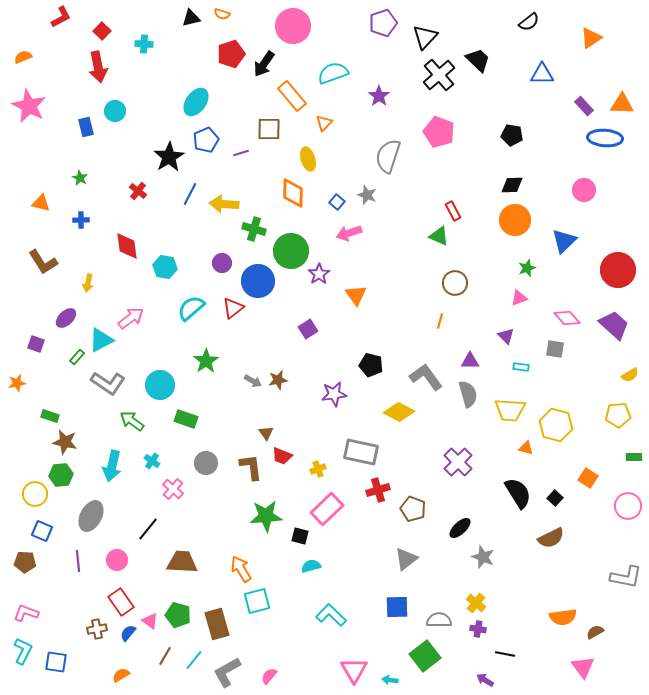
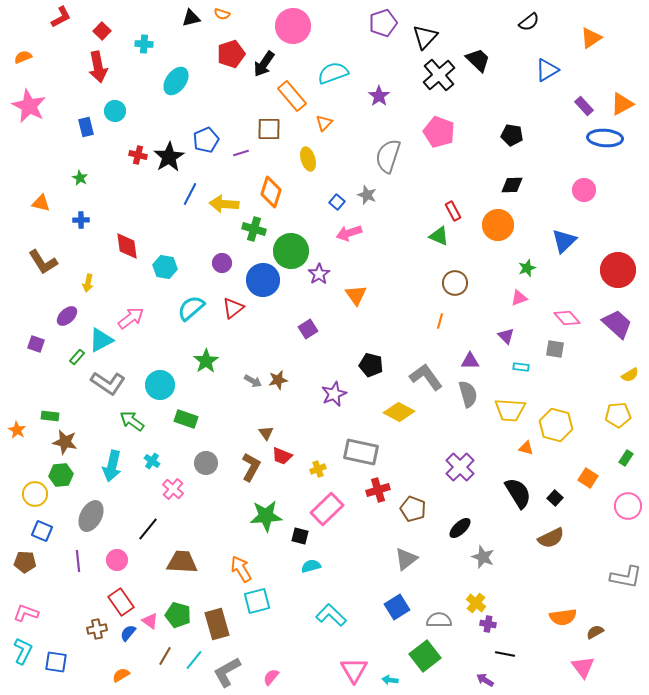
blue triangle at (542, 74): moved 5 px right, 4 px up; rotated 30 degrees counterclockwise
cyan ellipse at (196, 102): moved 20 px left, 21 px up
orange triangle at (622, 104): rotated 30 degrees counterclockwise
red cross at (138, 191): moved 36 px up; rotated 24 degrees counterclockwise
orange diamond at (293, 193): moved 22 px left, 1 px up; rotated 16 degrees clockwise
orange circle at (515, 220): moved 17 px left, 5 px down
blue circle at (258, 281): moved 5 px right, 1 px up
purple ellipse at (66, 318): moved 1 px right, 2 px up
purple trapezoid at (614, 325): moved 3 px right, 1 px up
orange star at (17, 383): moved 47 px down; rotated 30 degrees counterclockwise
purple star at (334, 394): rotated 15 degrees counterclockwise
green rectangle at (50, 416): rotated 12 degrees counterclockwise
green rectangle at (634, 457): moved 8 px left, 1 px down; rotated 56 degrees counterclockwise
purple cross at (458, 462): moved 2 px right, 5 px down
brown L-shape at (251, 467): rotated 36 degrees clockwise
blue square at (397, 607): rotated 30 degrees counterclockwise
purple cross at (478, 629): moved 10 px right, 5 px up
pink semicircle at (269, 676): moved 2 px right, 1 px down
